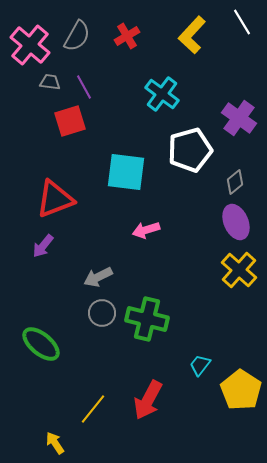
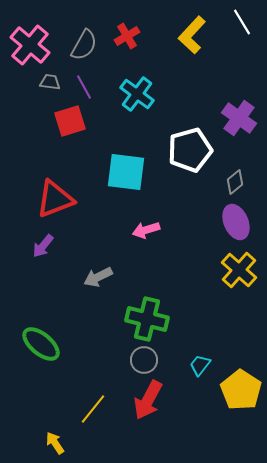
gray semicircle: moved 7 px right, 9 px down
cyan cross: moved 25 px left
gray circle: moved 42 px right, 47 px down
